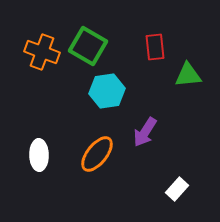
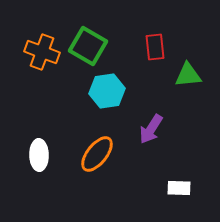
purple arrow: moved 6 px right, 3 px up
white rectangle: moved 2 px right, 1 px up; rotated 50 degrees clockwise
